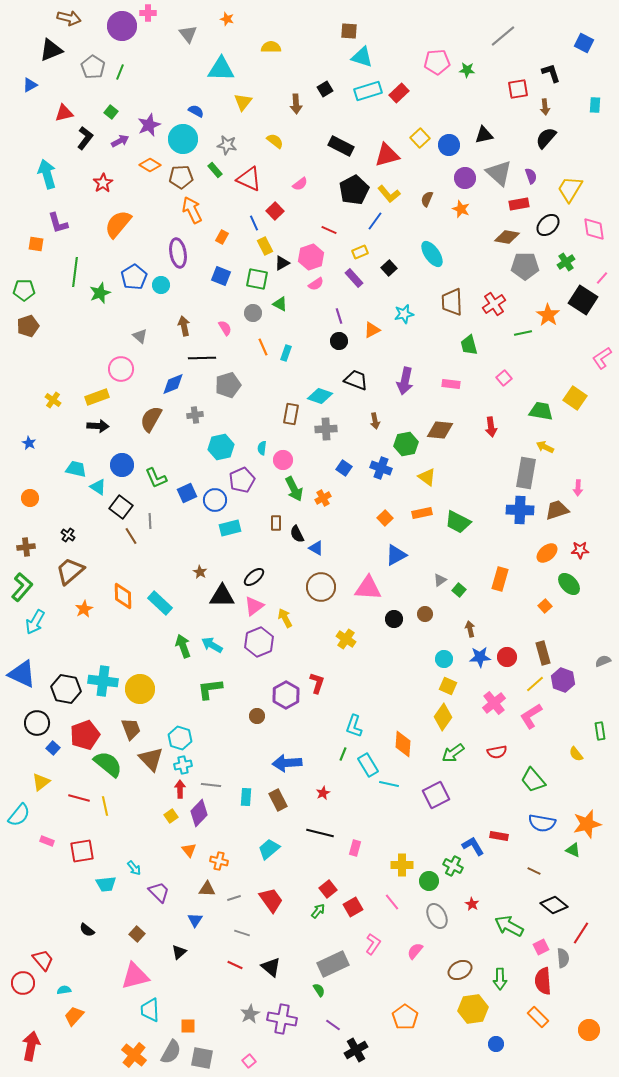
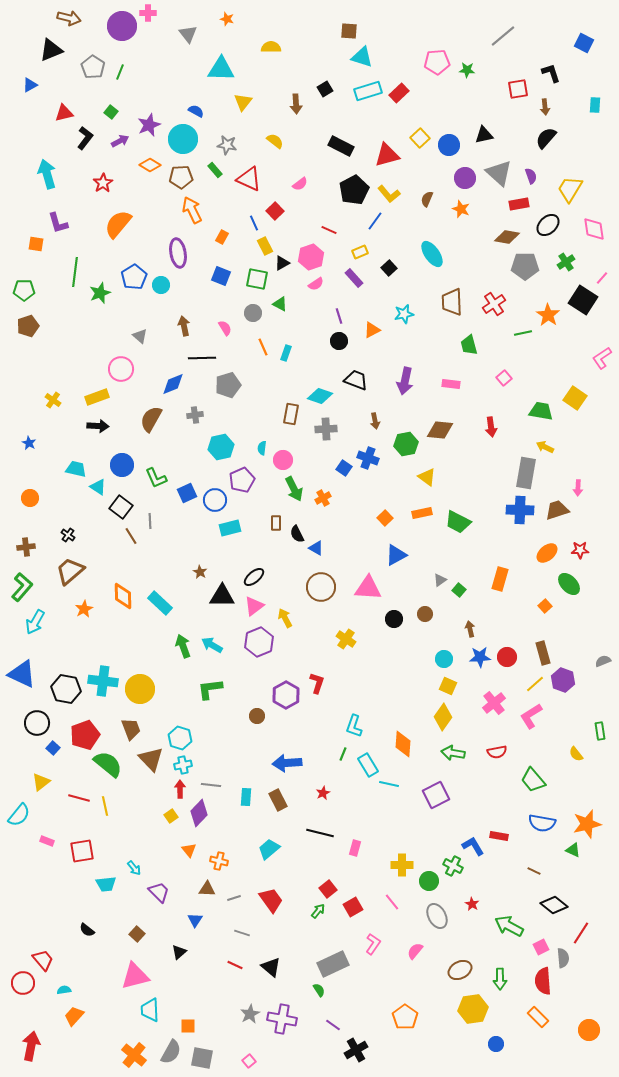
blue cross at (381, 468): moved 13 px left, 10 px up
green arrow at (453, 753): rotated 45 degrees clockwise
